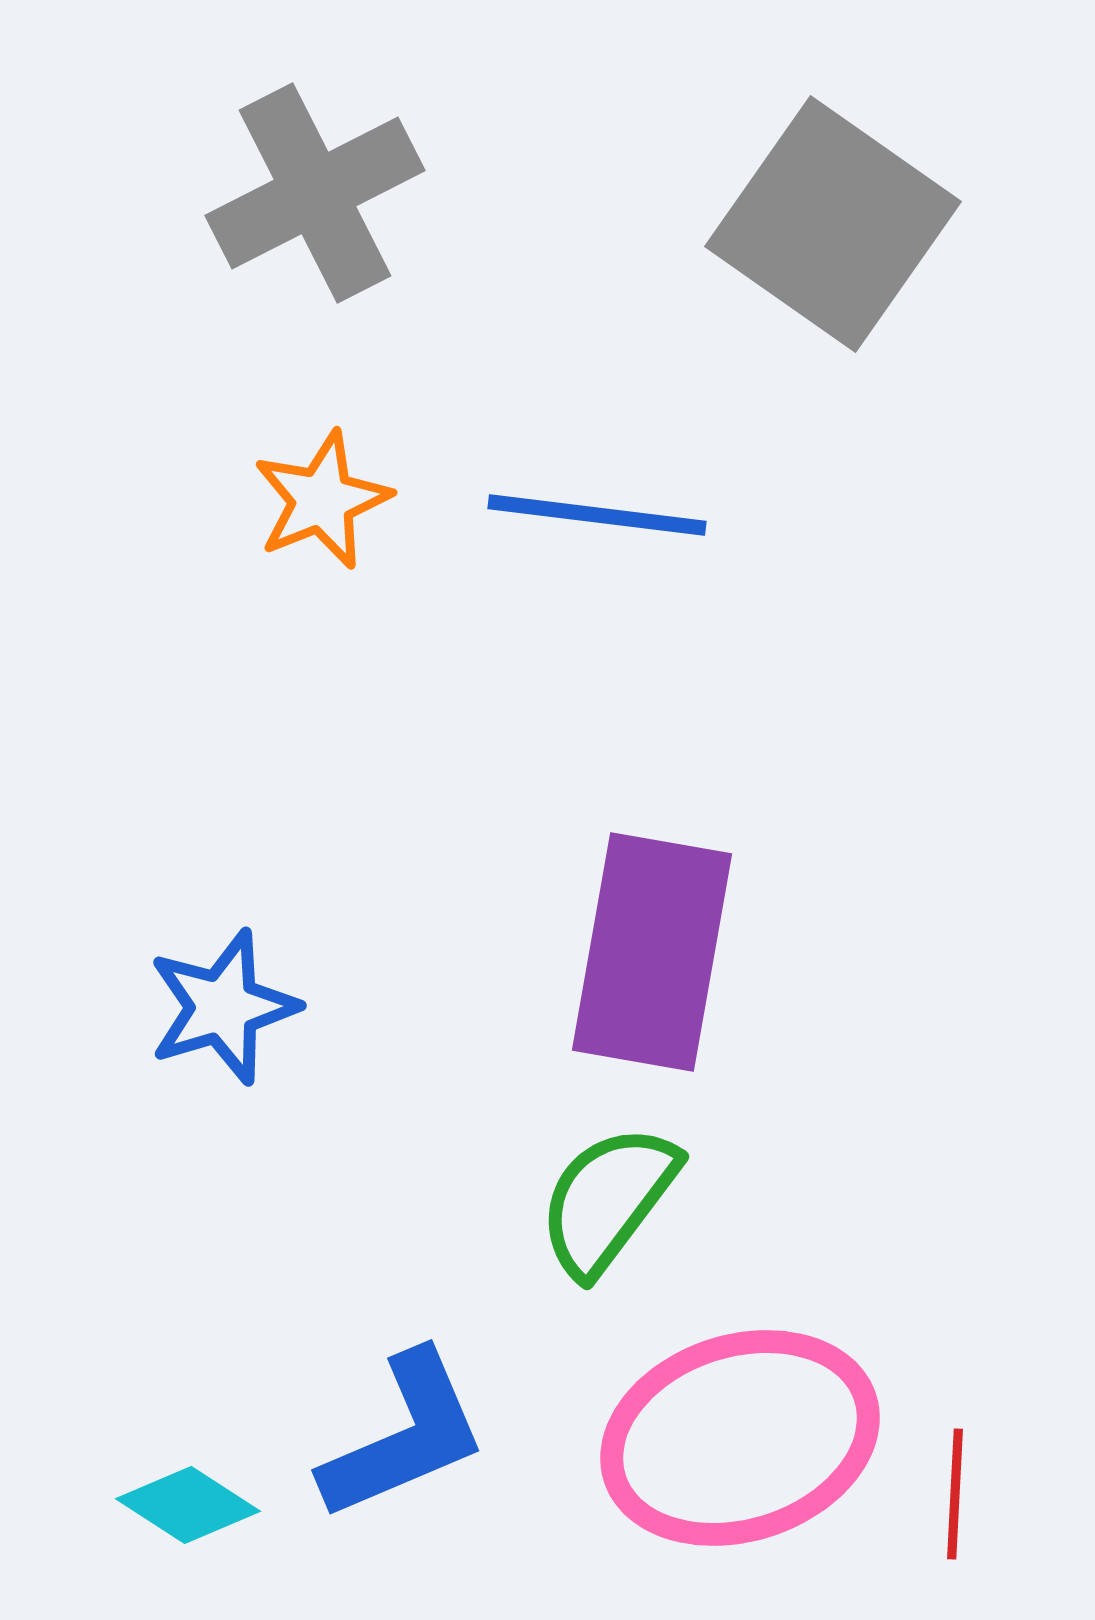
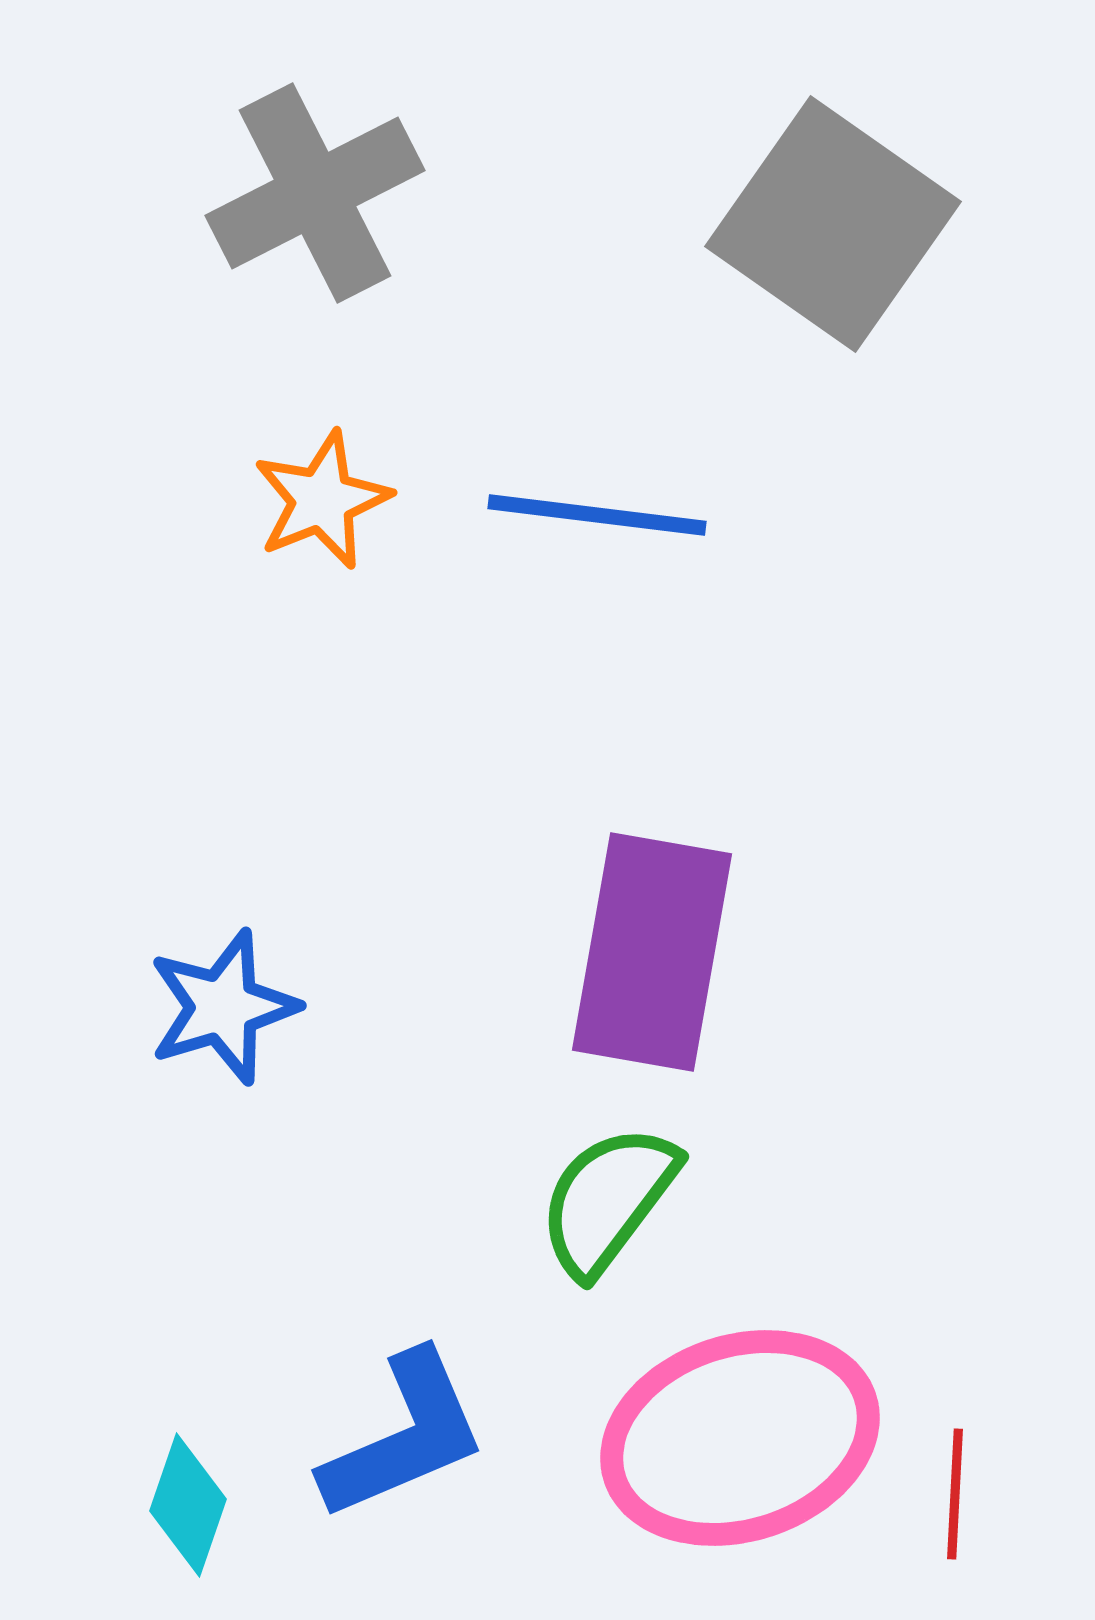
cyan diamond: rotated 76 degrees clockwise
